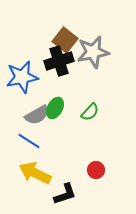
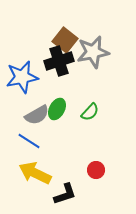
green ellipse: moved 2 px right, 1 px down
